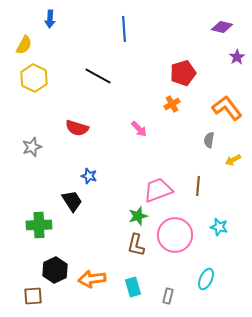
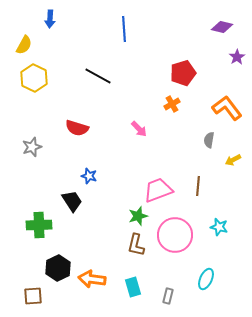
black hexagon: moved 3 px right, 2 px up
orange arrow: rotated 16 degrees clockwise
